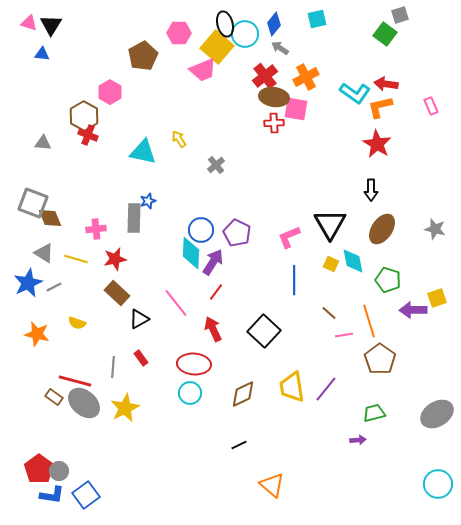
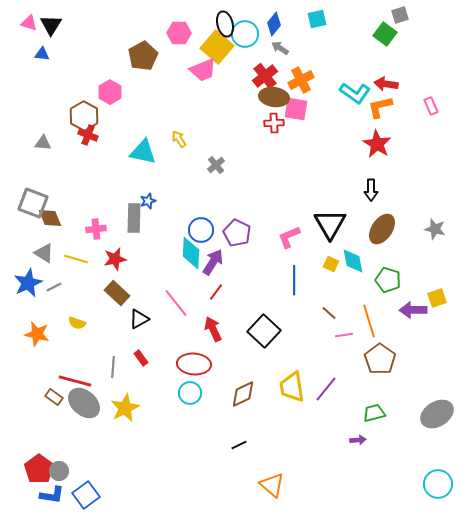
orange cross at (306, 77): moved 5 px left, 3 px down
